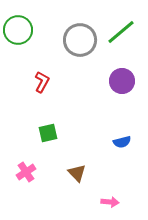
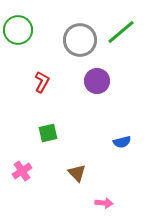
purple circle: moved 25 px left
pink cross: moved 4 px left, 1 px up
pink arrow: moved 6 px left, 1 px down
